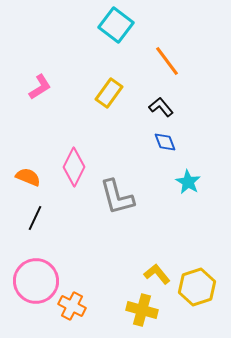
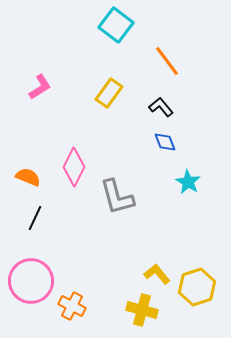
pink circle: moved 5 px left
